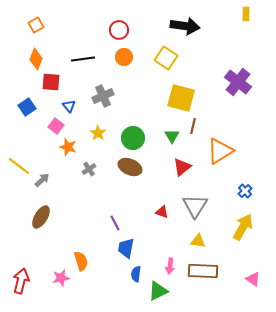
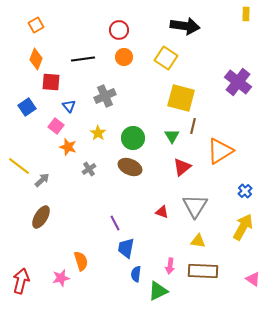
gray cross at (103, 96): moved 2 px right
